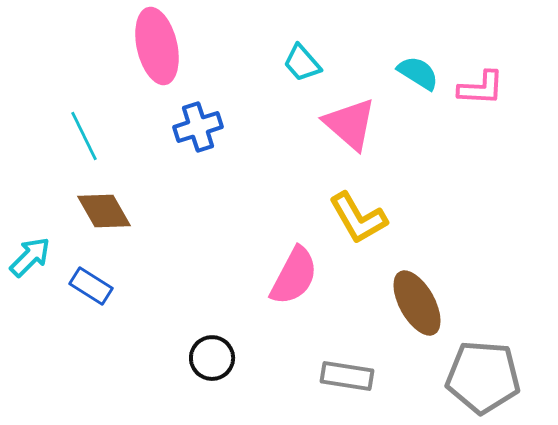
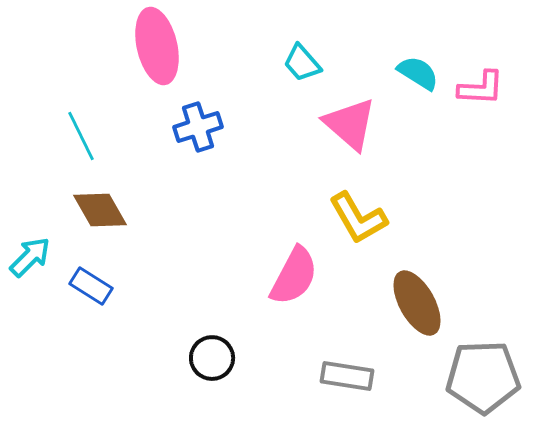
cyan line: moved 3 px left
brown diamond: moved 4 px left, 1 px up
gray pentagon: rotated 6 degrees counterclockwise
